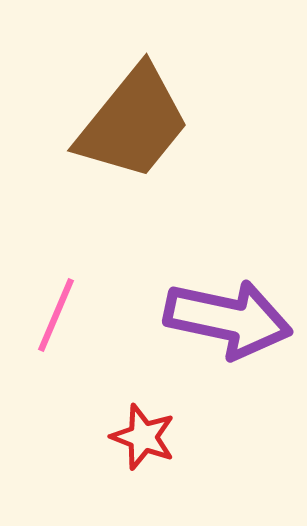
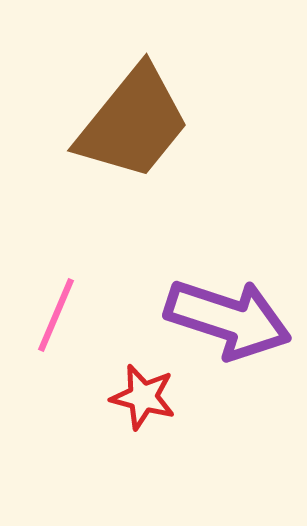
purple arrow: rotated 6 degrees clockwise
red star: moved 40 px up; rotated 6 degrees counterclockwise
